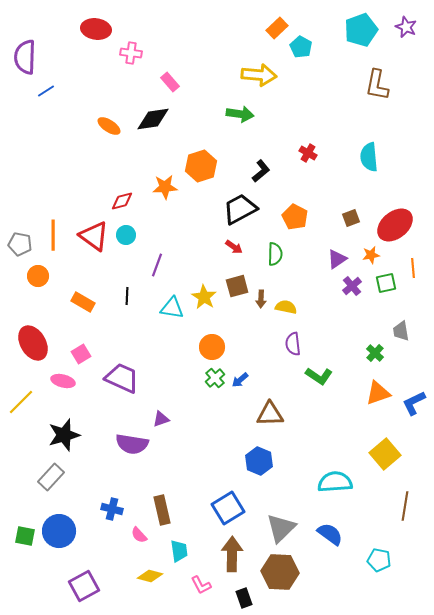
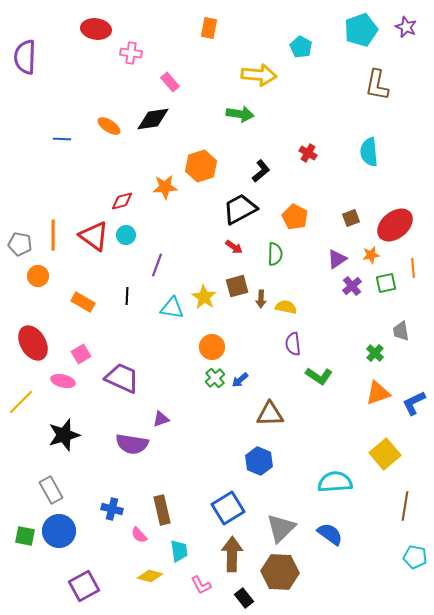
orange rectangle at (277, 28): moved 68 px left; rotated 35 degrees counterclockwise
blue line at (46, 91): moved 16 px right, 48 px down; rotated 36 degrees clockwise
cyan semicircle at (369, 157): moved 5 px up
gray rectangle at (51, 477): moved 13 px down; rotated 72 degrees counterclockwise
cyan pentagon at (379, 560): moved 36 px right, 3 px up
black rectangle at (244, 598): rotated 18 degrees counterclockwise
